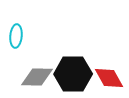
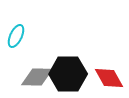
cyan ellipse: rotated 20 degrees clockwise
black hexagon: moved 5 px left
